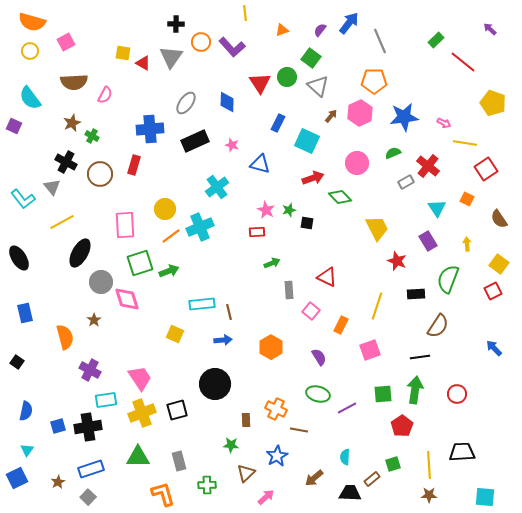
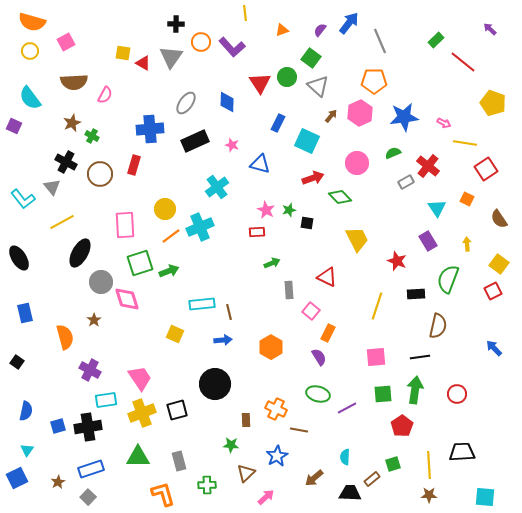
yellow trapezoid at (377, 228): moved 20 px left, 11 px down
orange rectangle at (341, 325): moved 13 px left, 8 px down
brown semicircle at (438, 326): rotated 20 degrees counterclockwise
pink square at (370, 350): moved 6 px right, 7 px down; rotated 15 degrees clockwise
